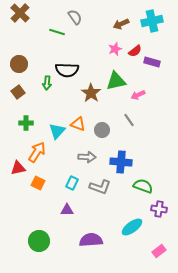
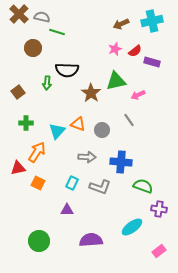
brown cross: moved 1 px left, 1 px down
gray semicircle: moved 33 px left; rotated 42 degrees counterclockwise
brown circle: moved 14 px right, 16 px up
